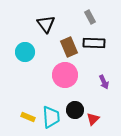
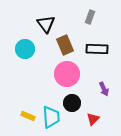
gray rectangle: rotated 48 degrees clockwise
black rectangle: moved 3 px right, 6 px down
brown rectangle: moved 4 px left, 2 px up
cyan circle: moved 3 px up
pink circle: moved 2 px right, 1 px up
purple arrow: moved 7 px down
black circle: moved 3 px left, 7 px up
yellow rectangle: moved 1 px up
